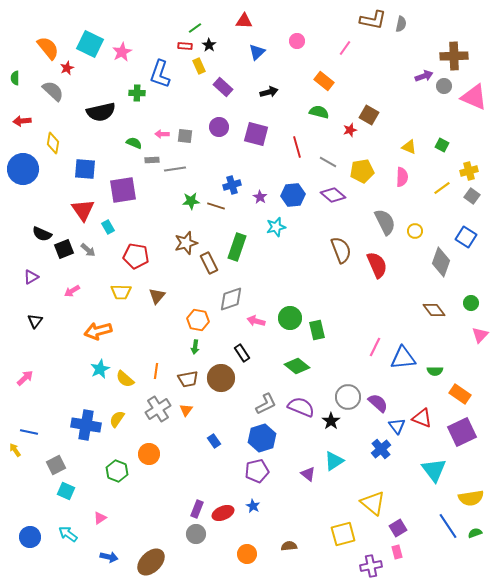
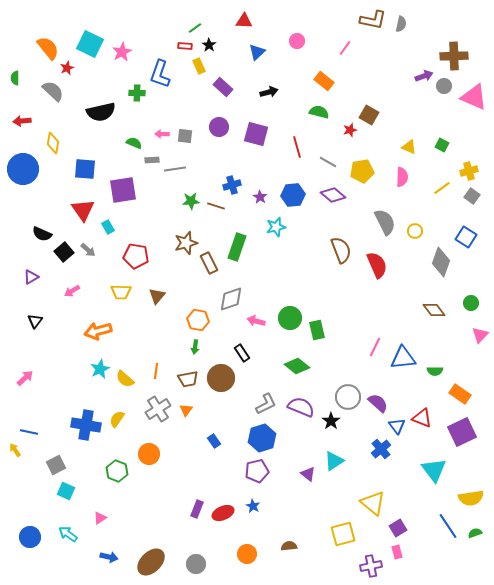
black square at (64, 249): moved 3 px down; rotated 18 degrees counterclockwise
gray circle at (196, 534): moved 30 px down
